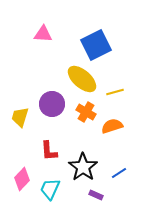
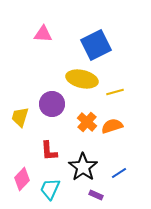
yellow ellipse: rotated 28 degrees counterclockwise
orange cross: moved 1 px right, 10 px down; rotated 12 degrees clockwise
